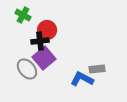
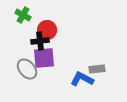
purple square: rotated 35 degrees clockwise
